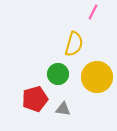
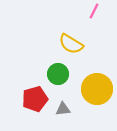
pink line: moved 1 px right, 1 px up
yellow semicircle: moved 3 px left; rotated 105 degrees clockwise
yellow circle: moved 12 px down
gray triangle: rotated 14 degrees counterclockwise
